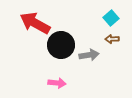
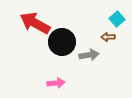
cyan square: moved 6 px right, 1 px down
brown arrow: moved 4 px left, 2 px up
black circle: moved 1 px right, 3 px up
pink arrow: moved 1 px left; rotated 12 degrees counterclockwise
